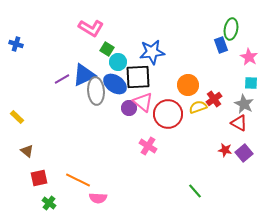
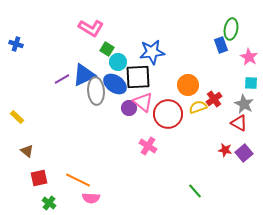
pink semicircle: moved 7 px left
